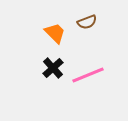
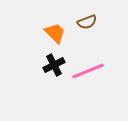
black cross: moved 1 px right, 3 px up; rotated 15 degrees clockwise
pink line: moved 4 px up
